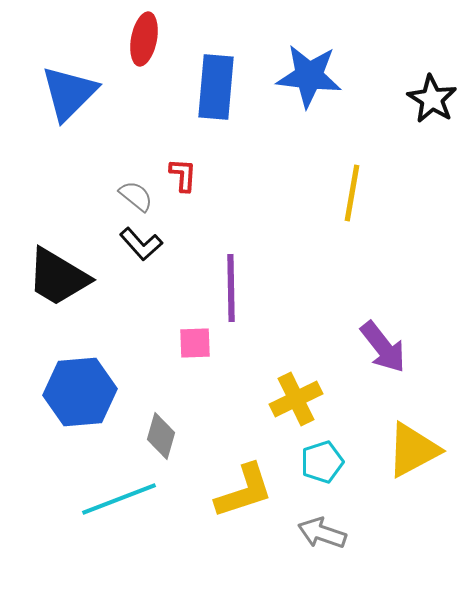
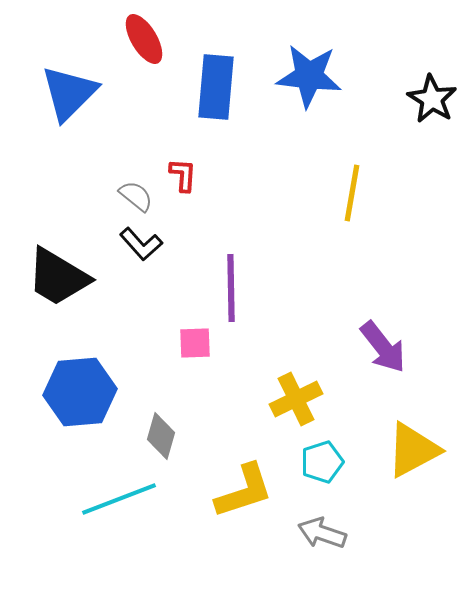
red ellipse: rotated 42 degrees counterclockwise
